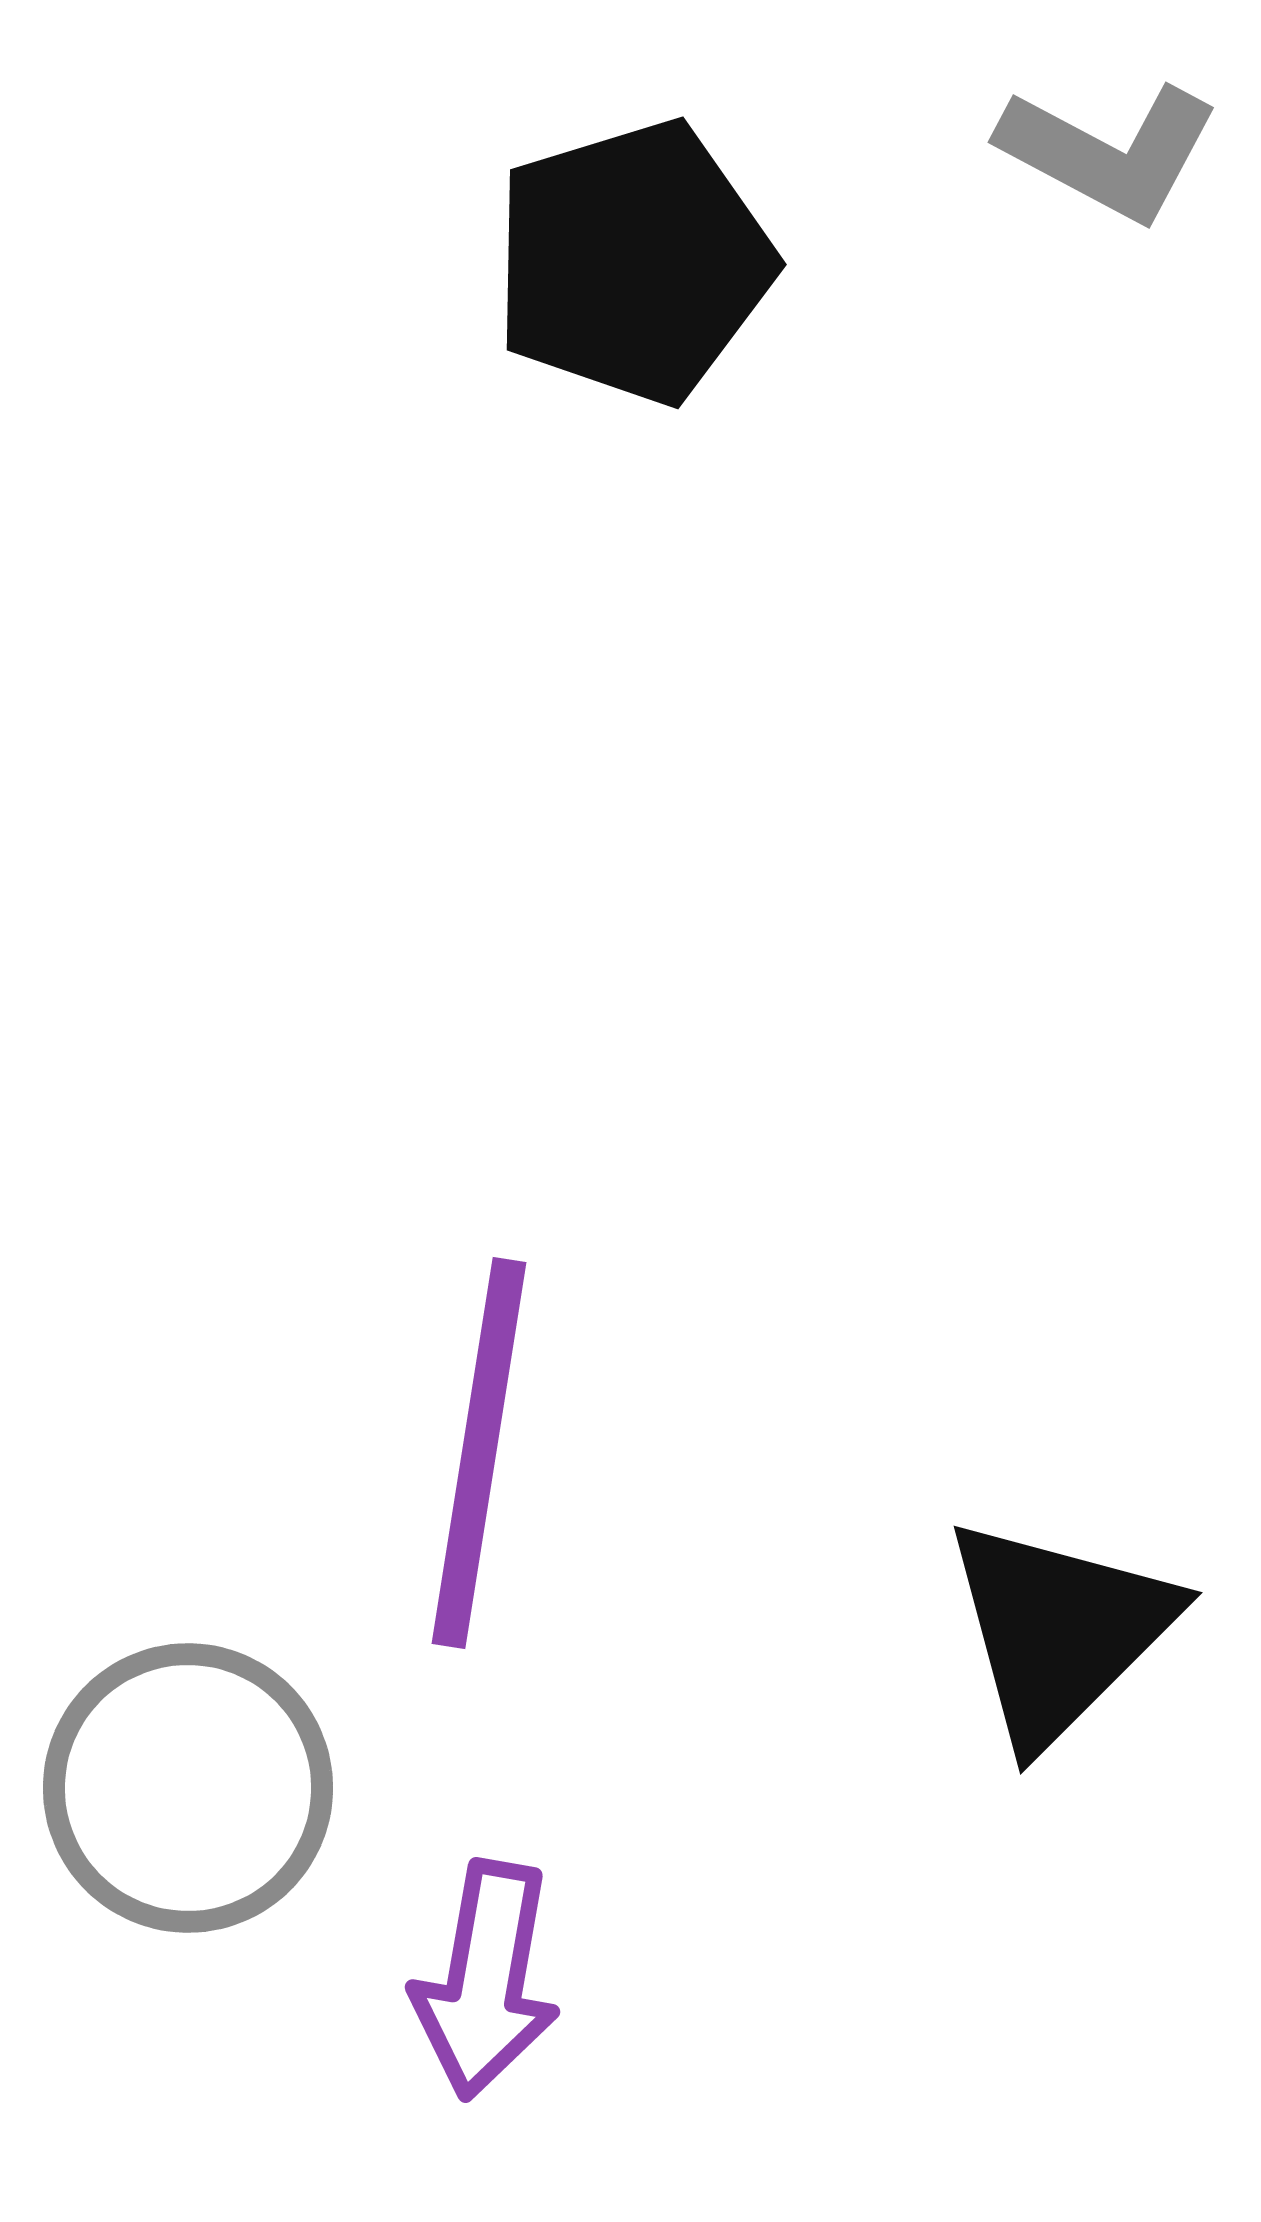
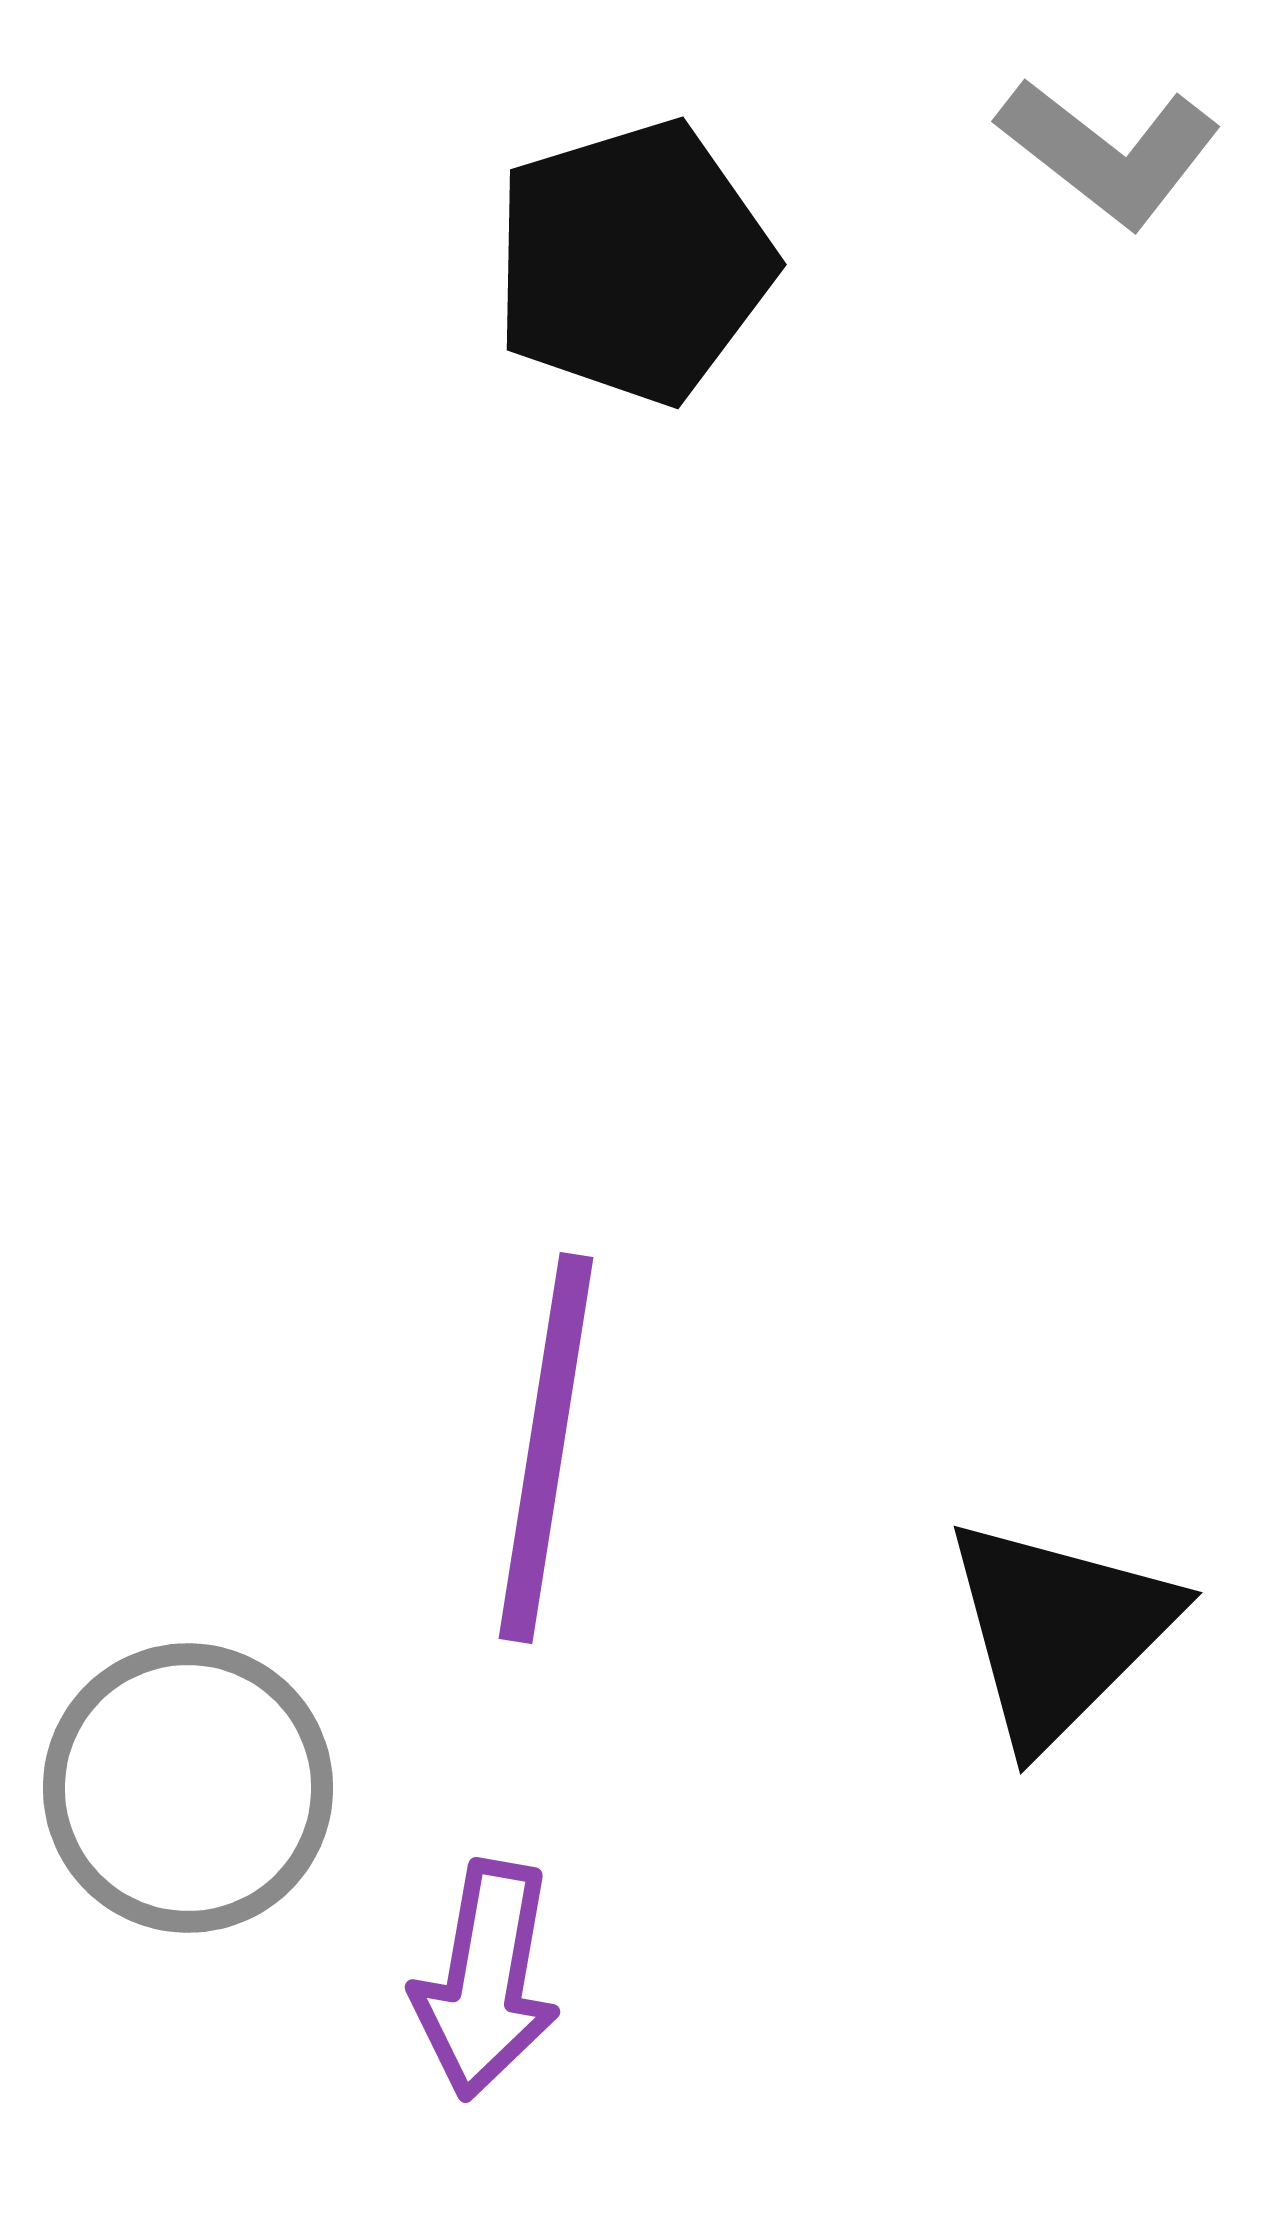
gray L-shape: rotated 10 degrees clockwise
purple line: moved 67 px right, 5 px up
